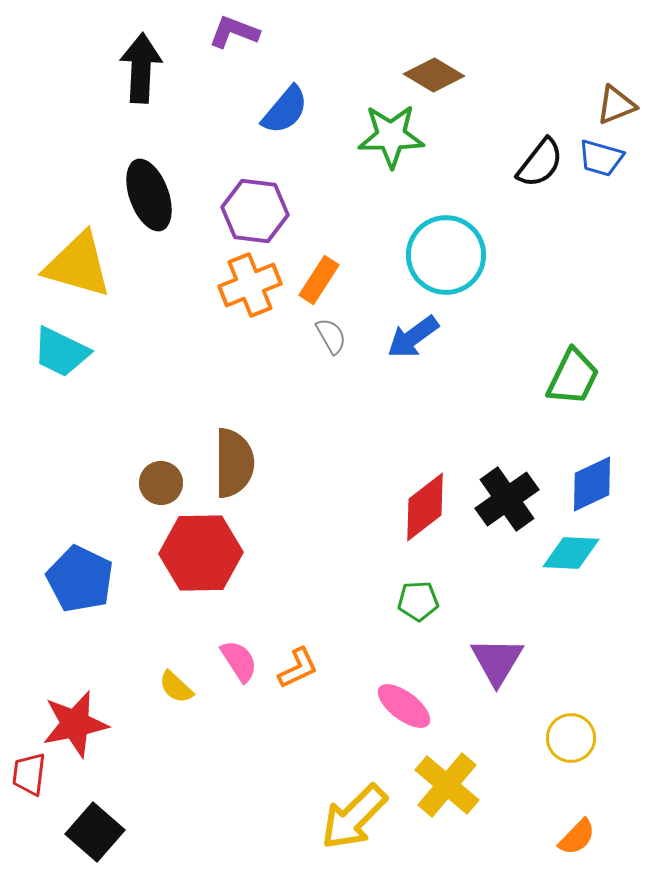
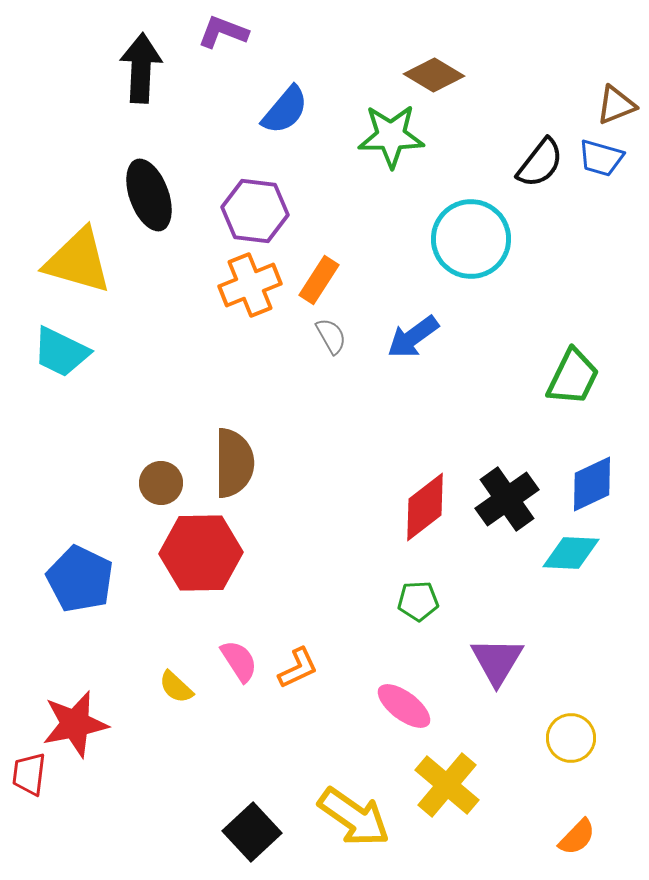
purple L-shape: moved 11 px left
cyan circle: moved 25 px right, 16 px up
yellow triangle: moved 4 px up
yellow arrow: rotated 100 degrees counterclockwise
black square: moved 157 px right; rotated 6 degrees clockwise
